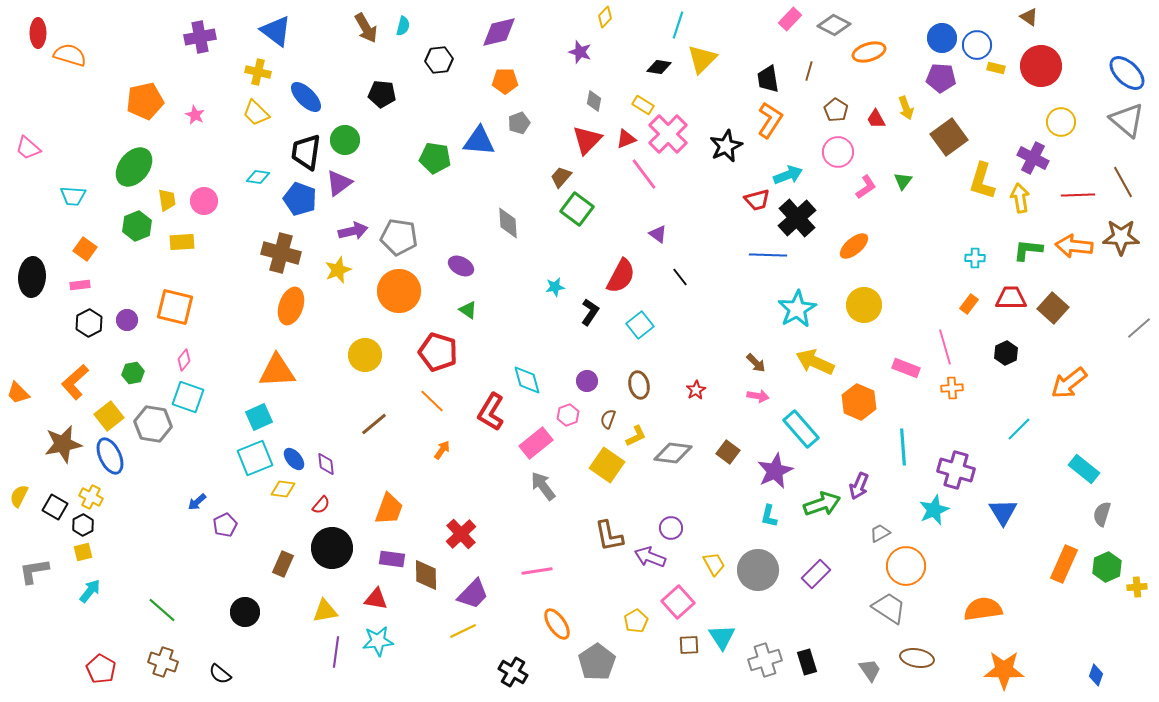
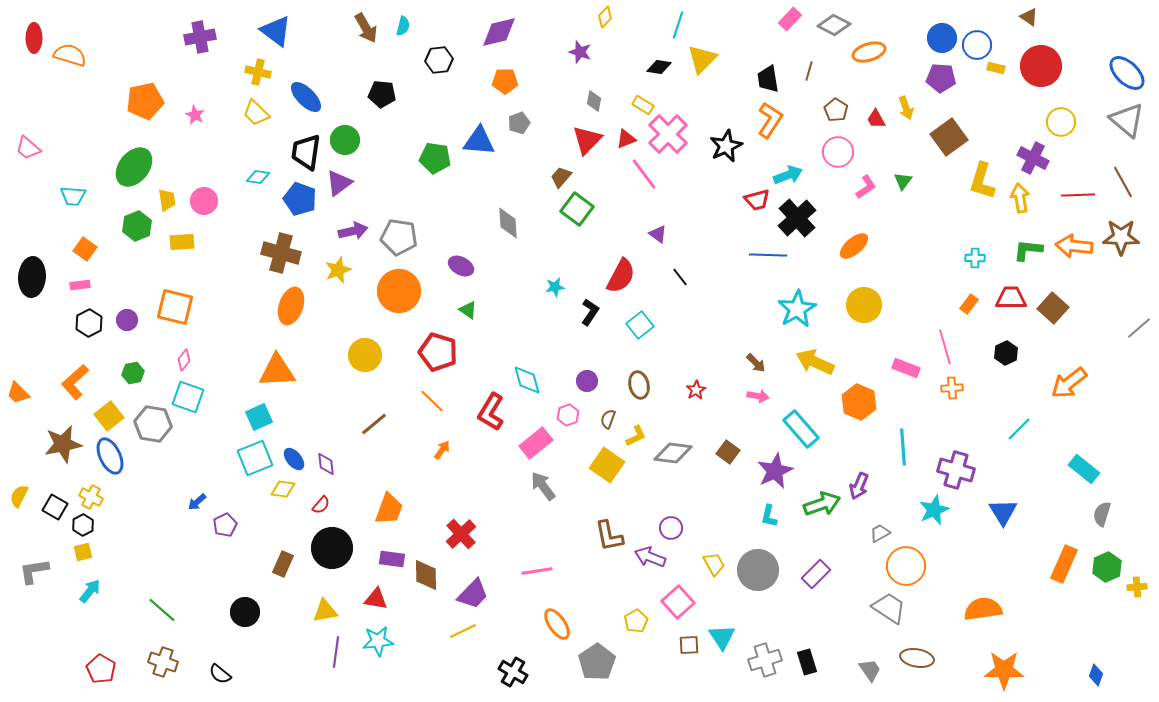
red ellipse at (38, 33): moved 4 px left, 5 px down
